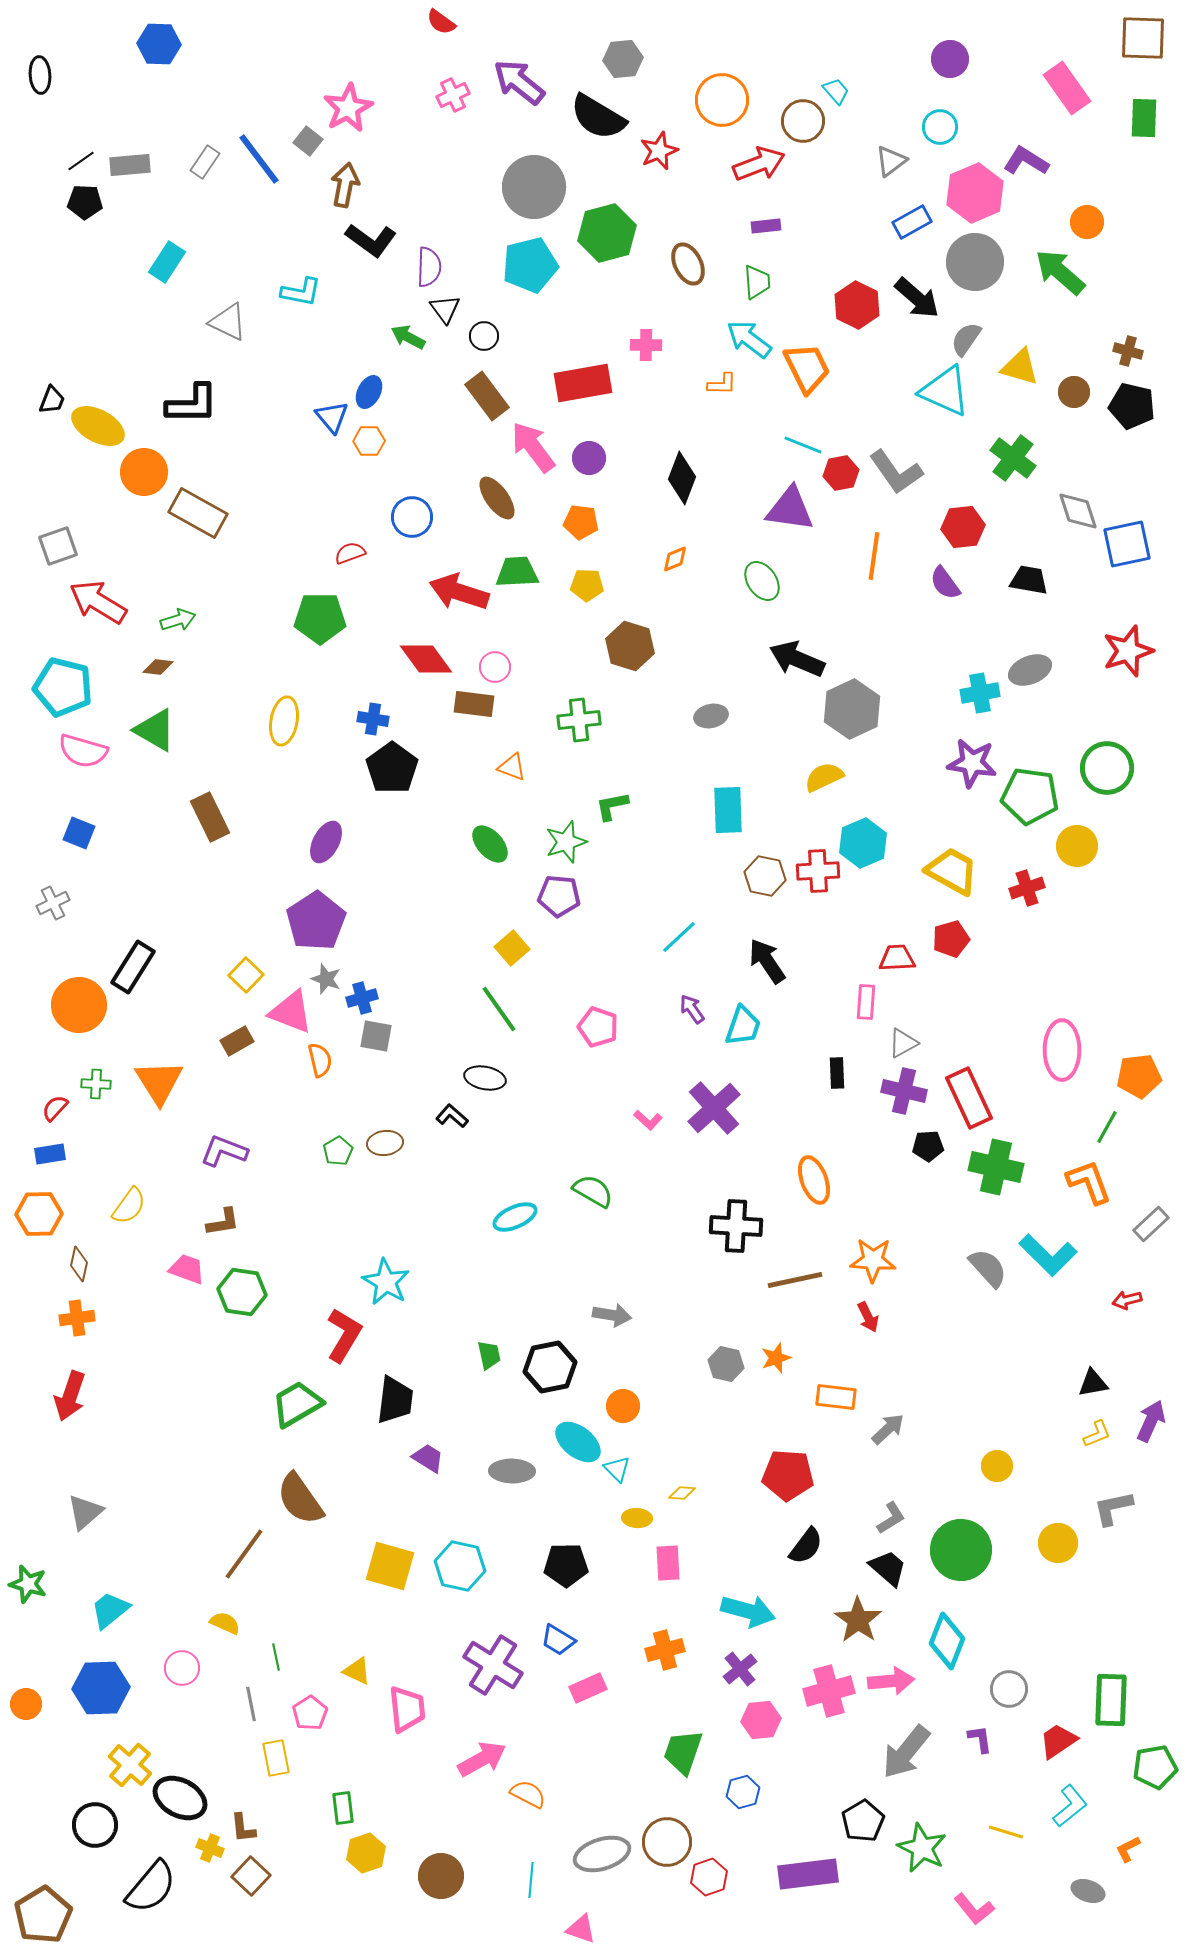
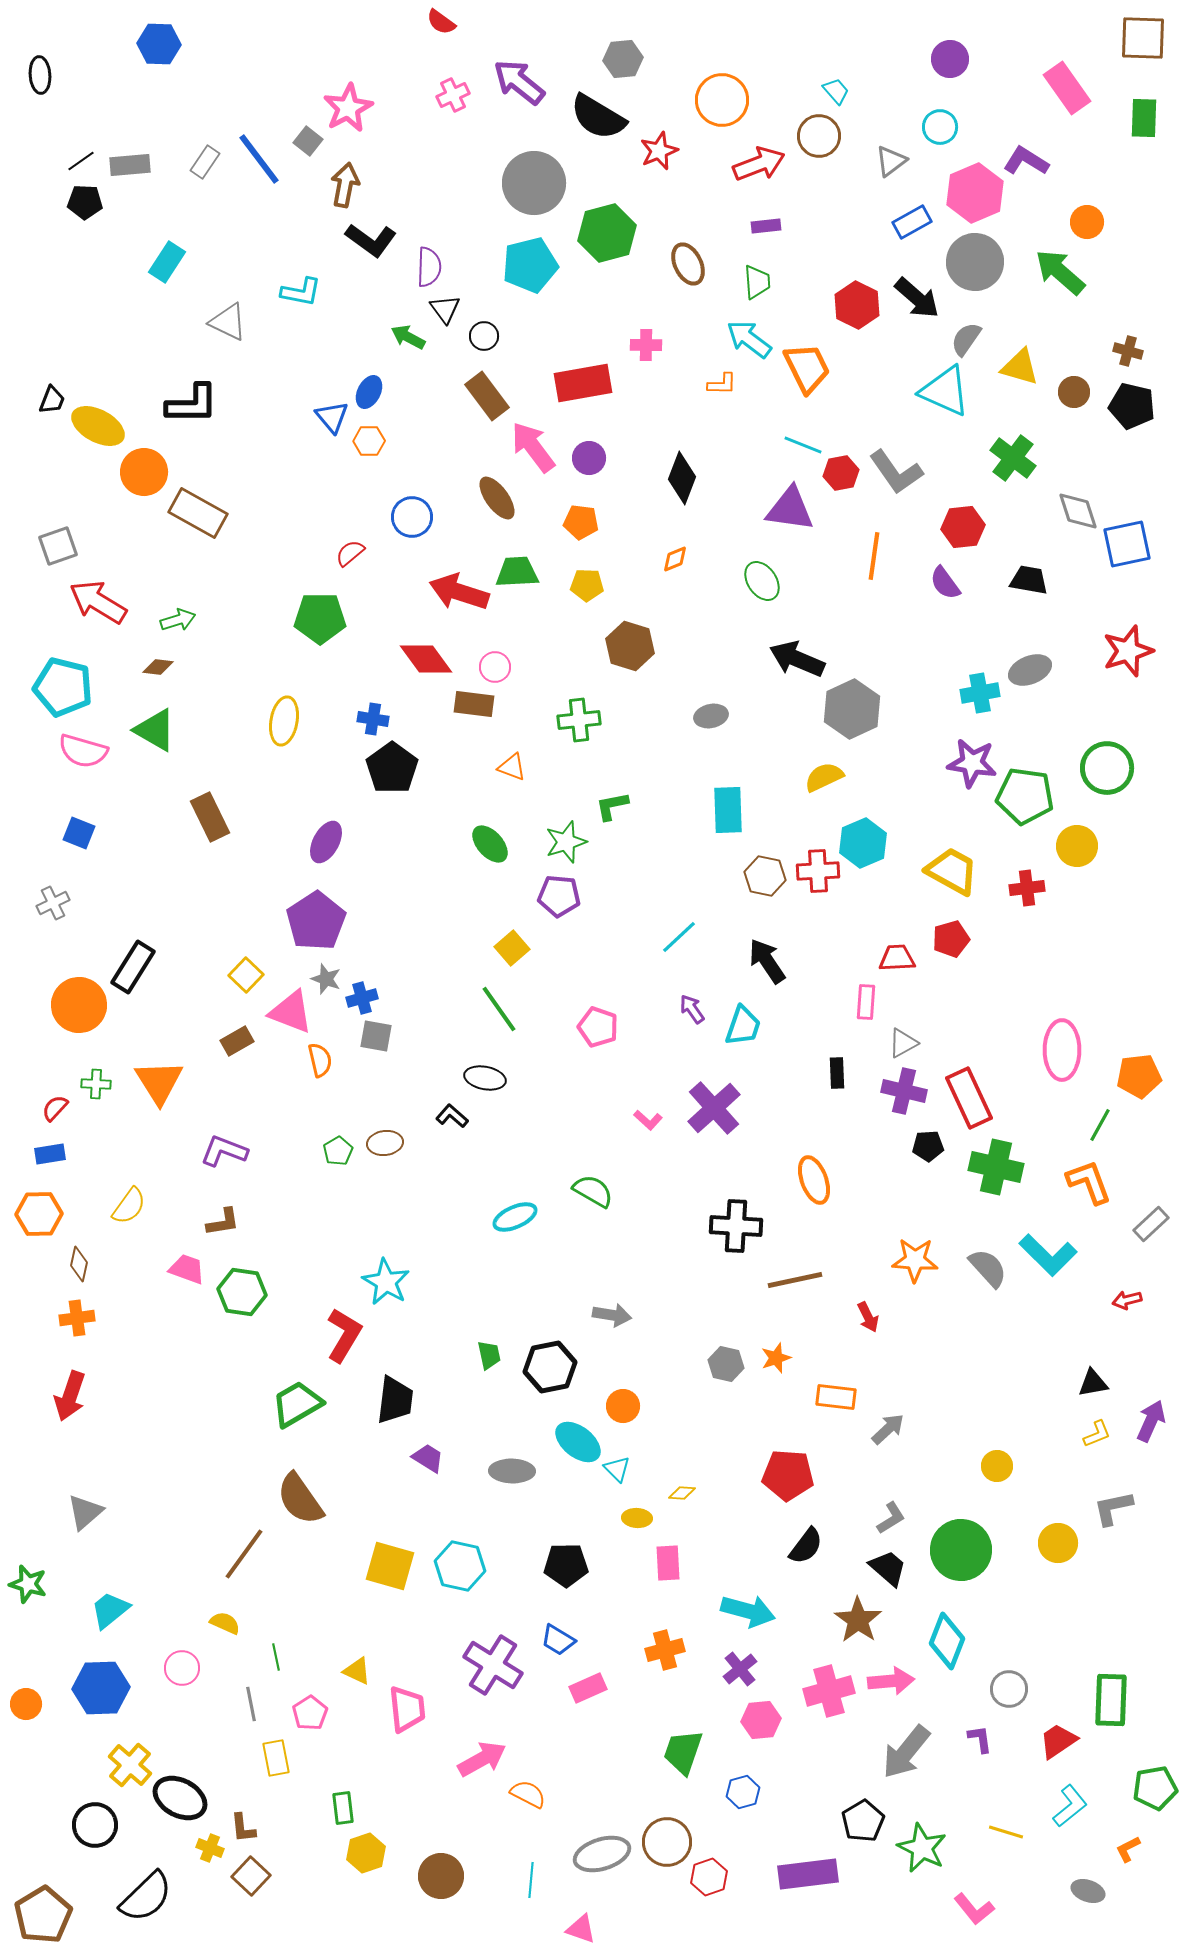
brown circle at (803, 121): moved 16 px right, 15 px down
gray circle at (534, 187): moved 4 px up
red semicircle at (350, 553): rotated 20 degrees counterclockwise
green pentagon at (1030, 796): moved 5 px left
red cross at (1027, 888): rotated 12 degrees clockwise
green line at (1107, 1127): moved 7 px left, 2 px up
orange star at (873, 1260): moved 42 px right
green pentagon at (1155, 1767): moved 21 px down
black semicircle at (151, 1887): moved 5 px left, 10 px down; rotated 6 degrees clockwise
